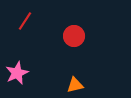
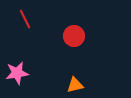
red line: moved 2 px up; rotated 60 degrees counterclockwise
pink star: rotated 15 degrees clockwise
